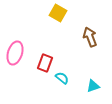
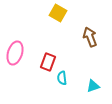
red rectangle: moved 3 px right, 1 px up
cyan semicircle: rotated 136 degrees counterclockwise
